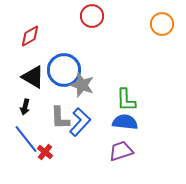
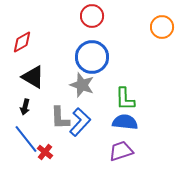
orange circle: moved 3 px down
red diamond: moved 8 px left, 6 px down
blue circle: moved 28 px right, 13 px up
green L-shape: moved 1 px left, 1 px up
